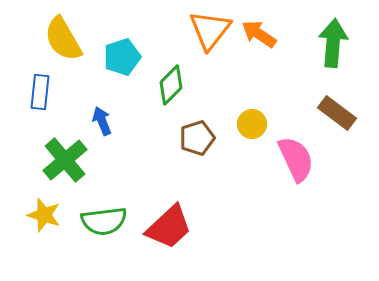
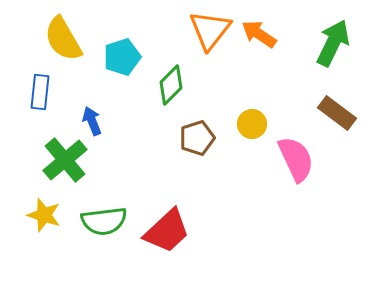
green arrow: rotated 21 degrees clockwise
blue arrow: moved 10 px left
red trapezoid: moved 2 px left, 4 px down
